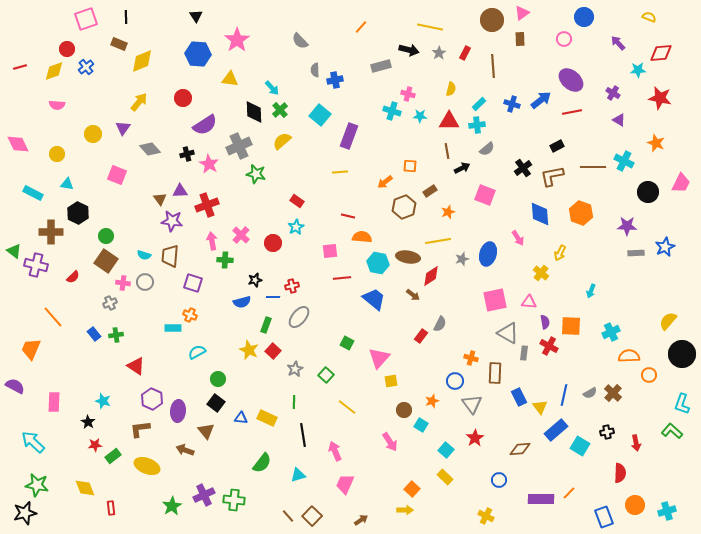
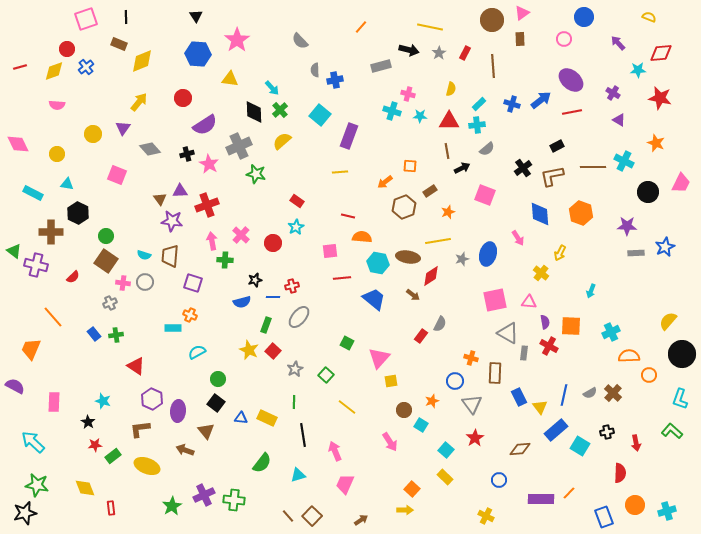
cyan L-shape at (682, 404): moved 2 px left, 5 px up
